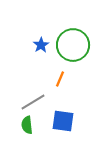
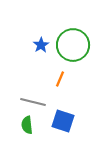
gray line: rotated 45 degrees clockwise
blue square: rotated 10 degrees clockwise
